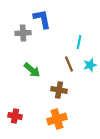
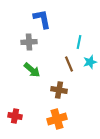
gray cross: moved 6 px right, 9 px down
cyan star: moved 3 px up
